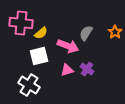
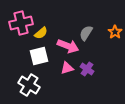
pink cross: rotated 20 degrees counterclockwise
pink triangle: moved 2 px up
